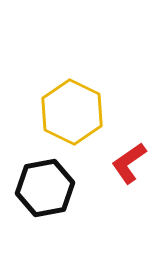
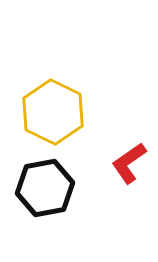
yellow hexagon: moved 19 px left
